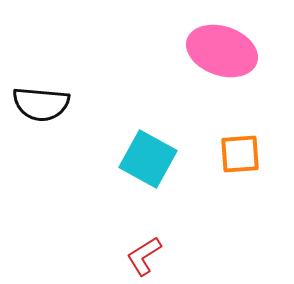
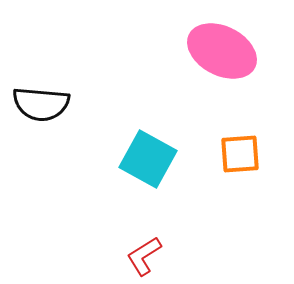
pink ellipse: rotated 8 degrees clockwise
